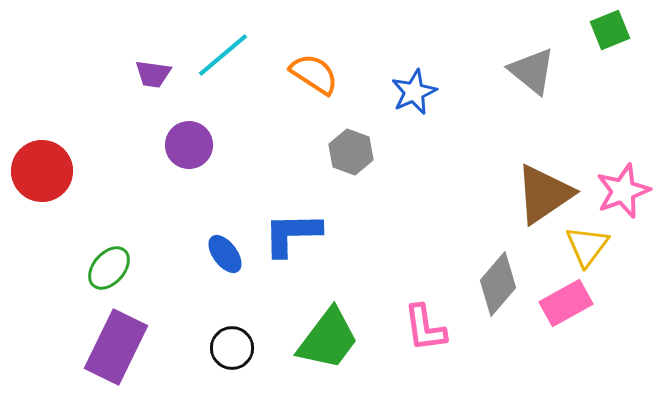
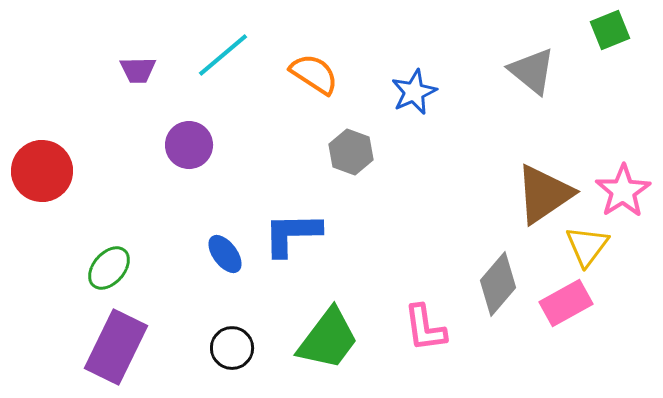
purple trapezoid: moved 15 px left, 4 px up; rotated 9 degrees counterclockwise
pink star: rotated 12 degrees counterclockwise
